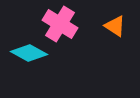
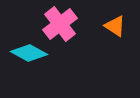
pink cross: rotated 20 degrees clockwise
